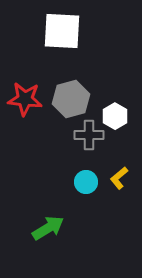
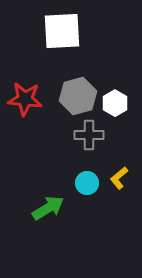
white square: rotated 6 degrees counterclockwise
gray hexagon: moved 7 px right, 3 px up
white hexagon: moved 13 px up
cyan circle: moved 1 px right, 1 px down
green arrow: moved 20 px up
